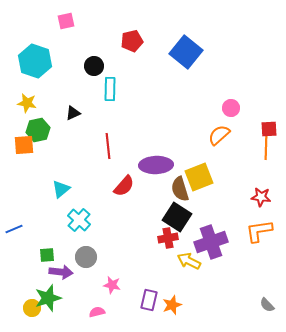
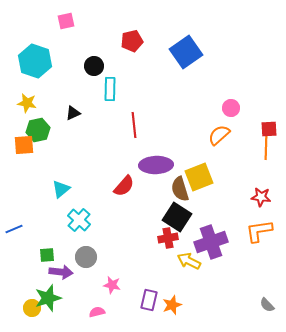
blue square: rotated 16 degrees clockwise
red line: moved 26 px right, 21 px up
